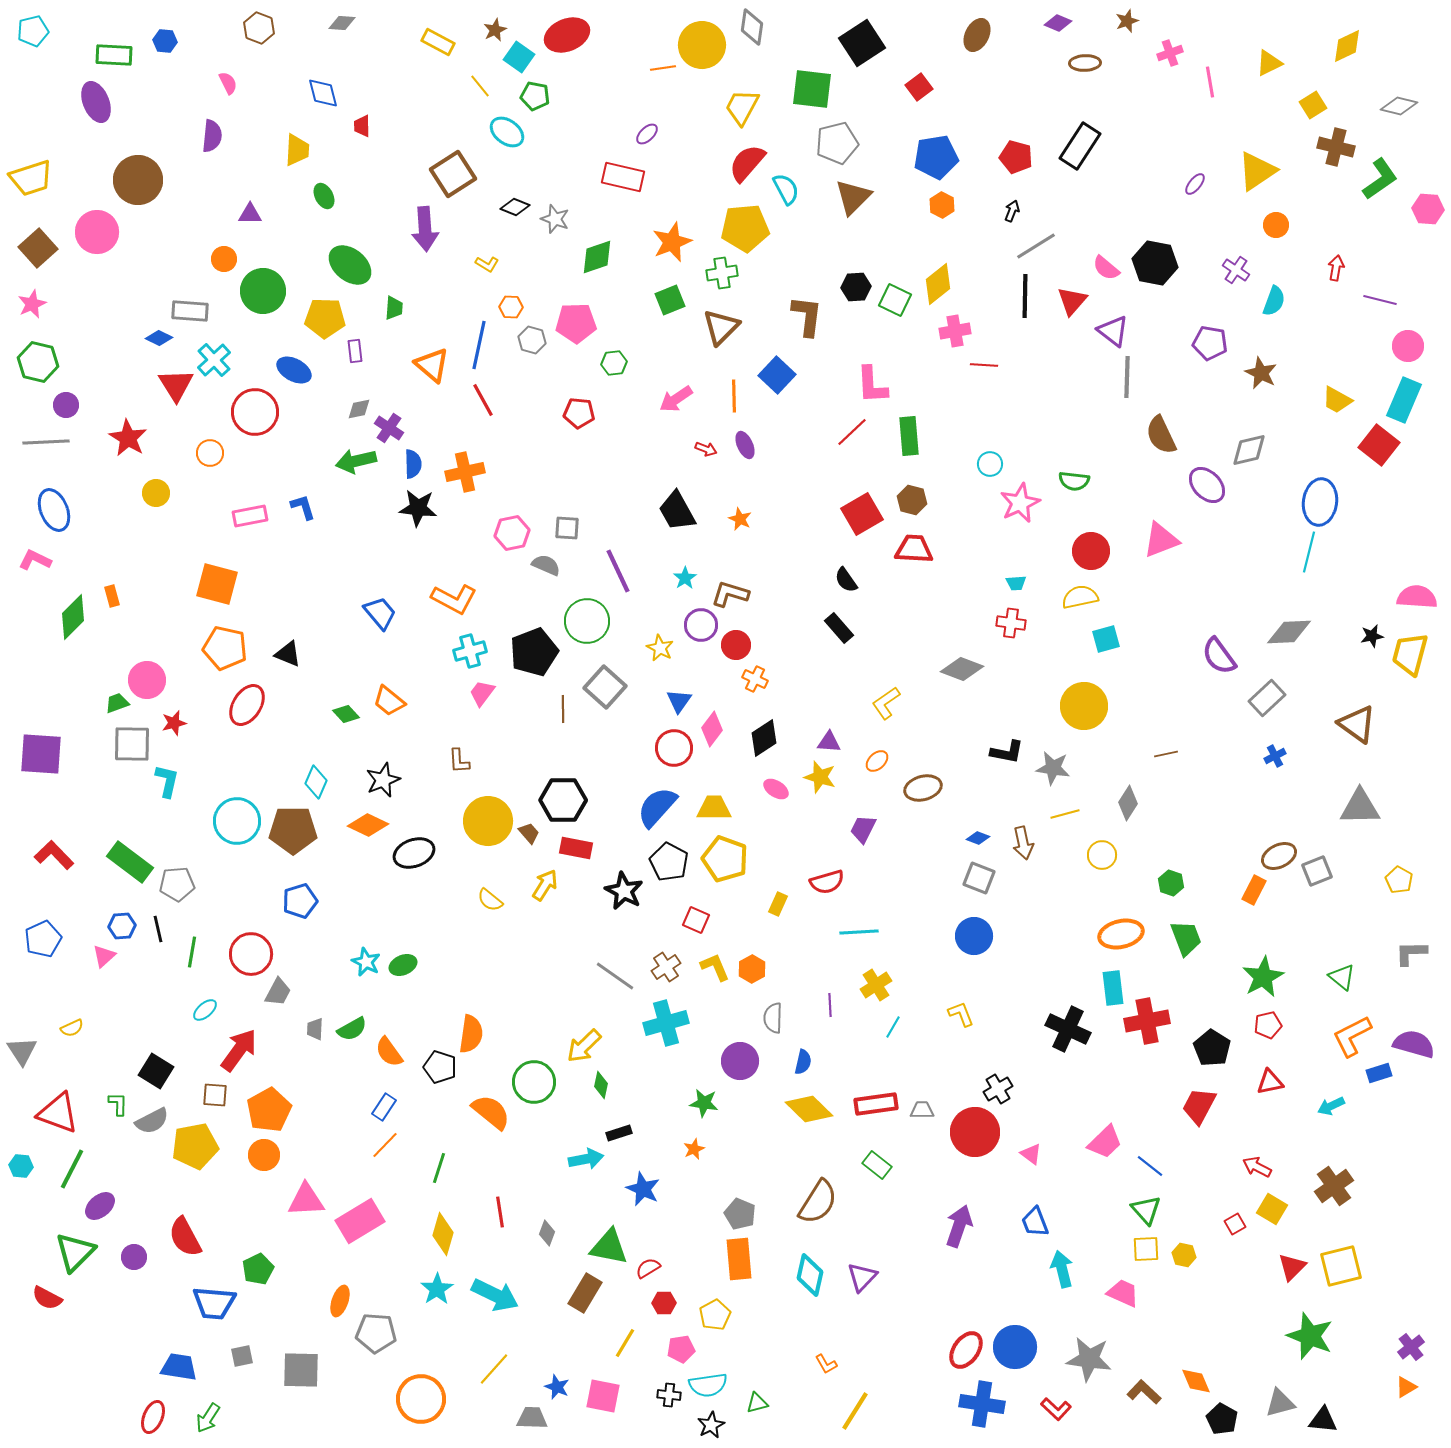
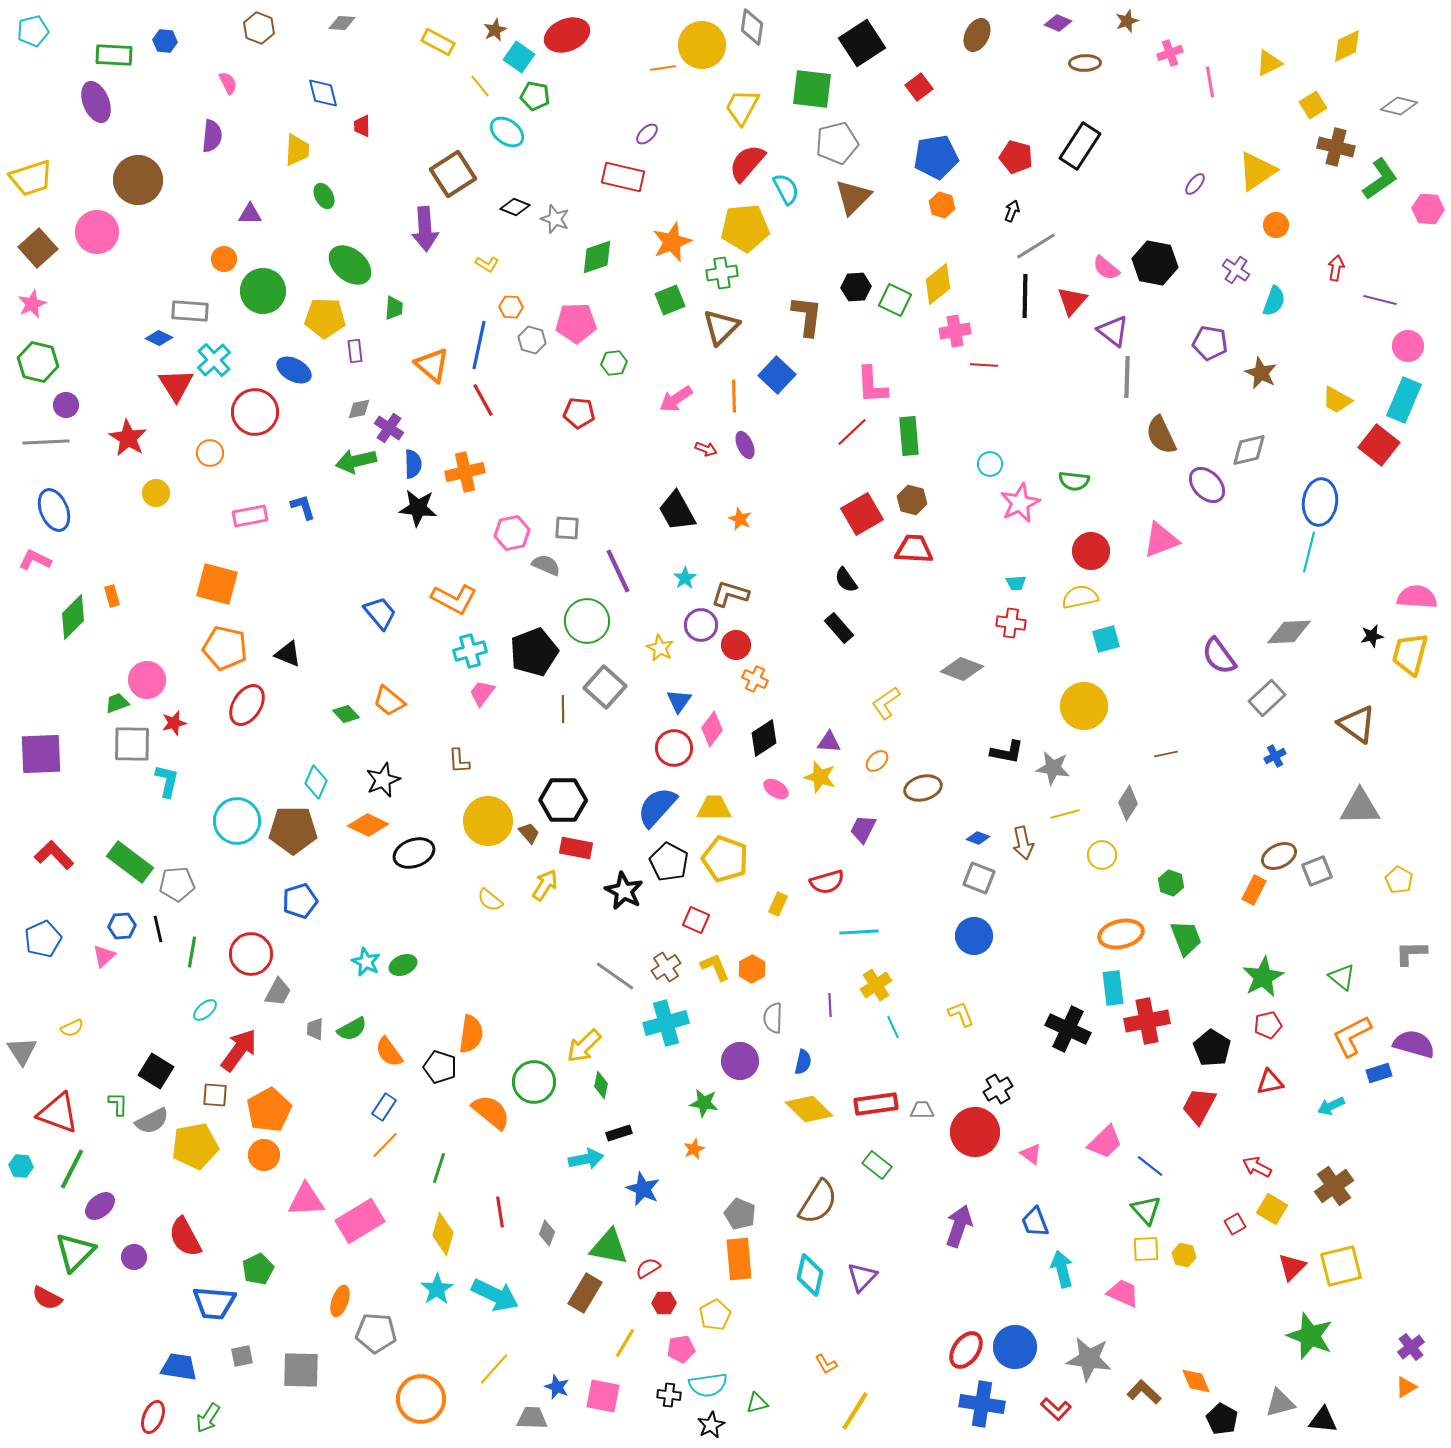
orange hexagon at (942, 205): rotated 10 degrees counterclockwise
purple square at (41, 754): rotated 6 degrees counterclockwise
cyan line at (893, 1027): rotated 55 degrees counterclockwise
